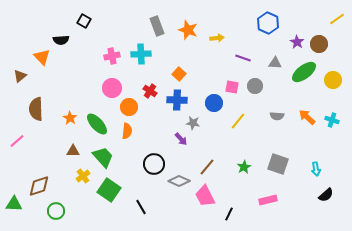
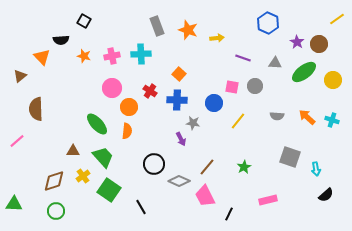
orange star at (70, 118): moved 14 px right, 62 px up; rotated 16 degrees counterclockwise
purple arrow at (181, 139): rotated 16 degrees clockwise
gray square at (278, 164): moved 12 px right, 7 px up
brown diamond at (39, 186): moved 15 px right, 5 px up
